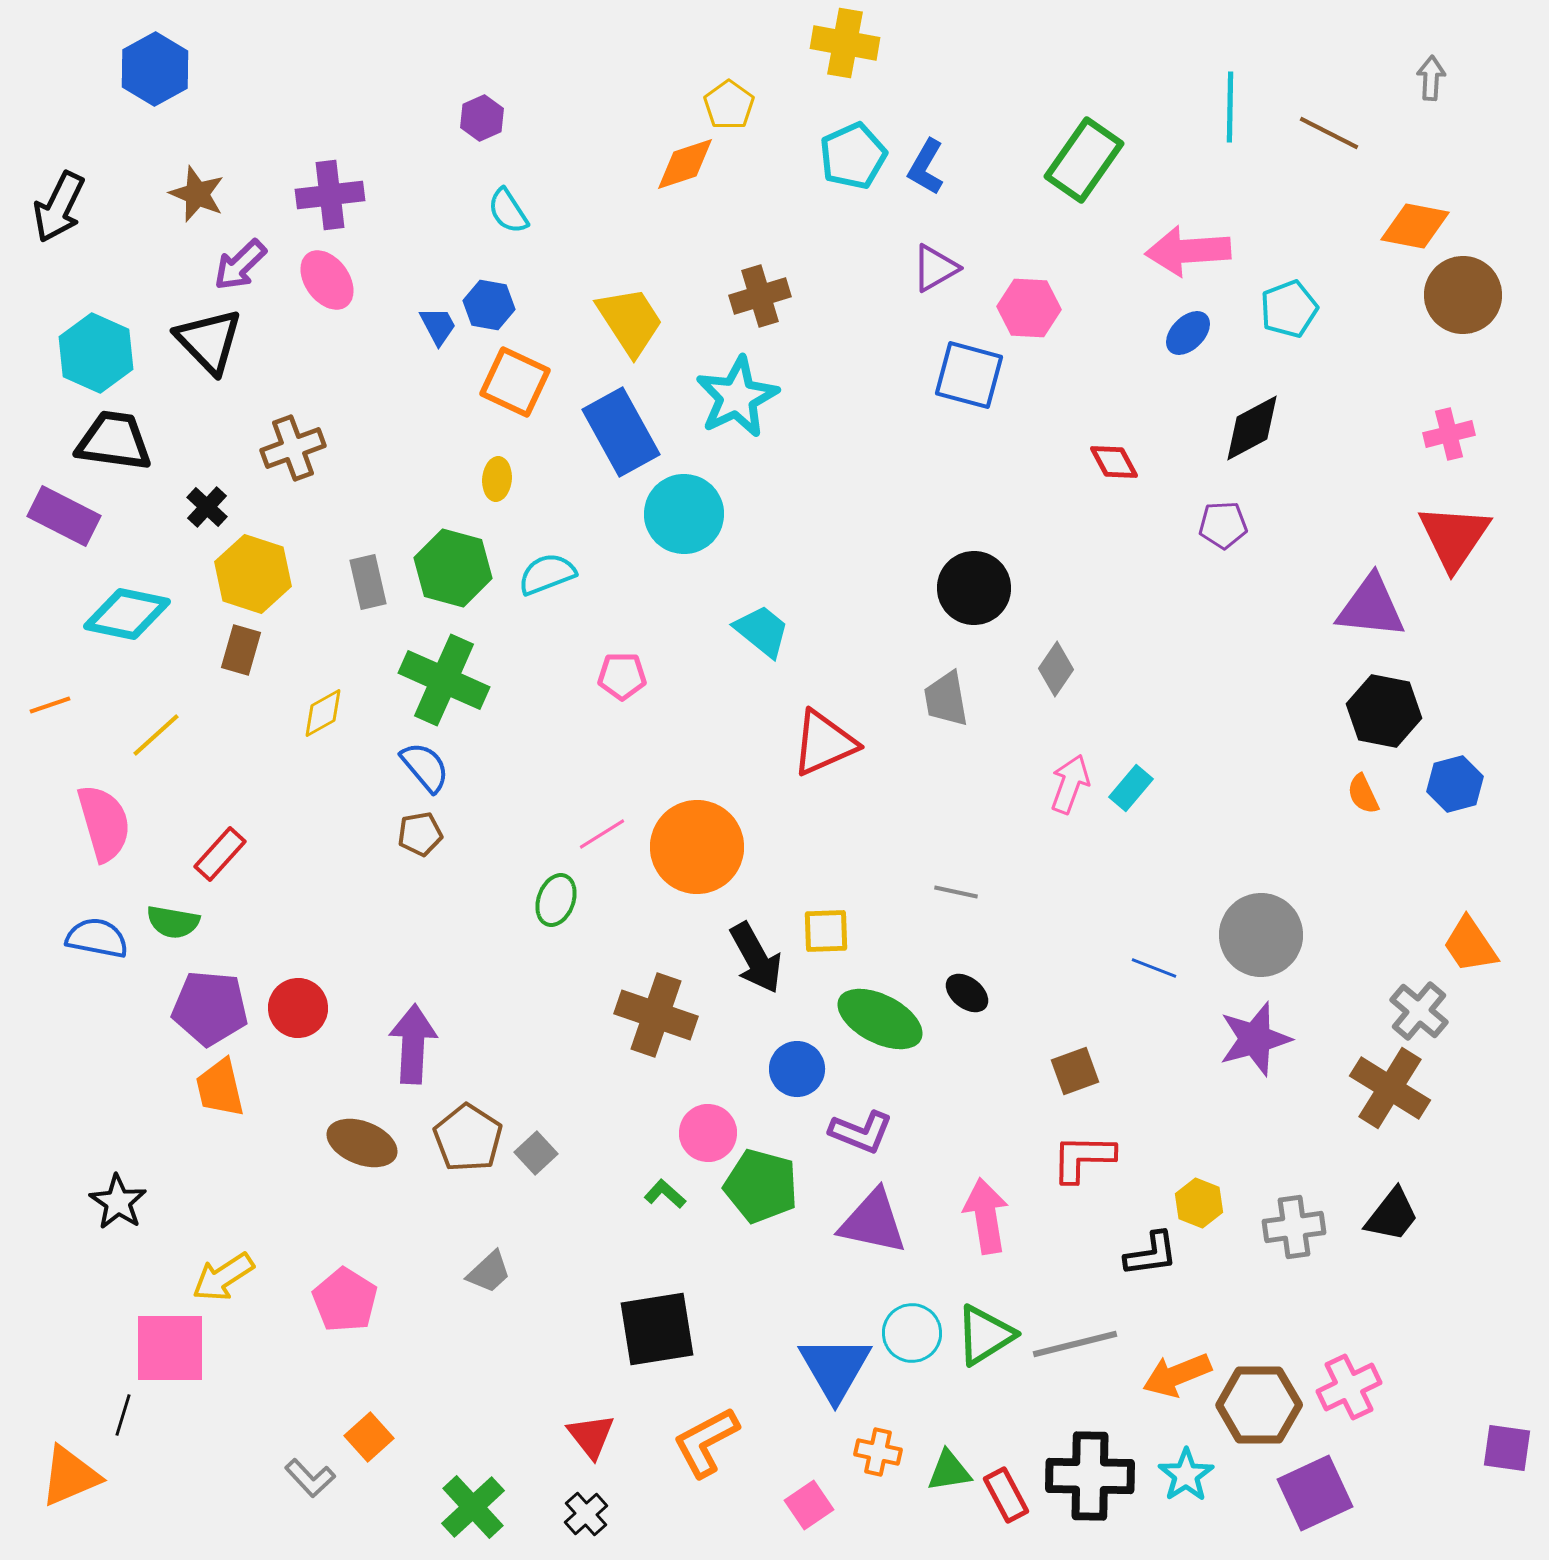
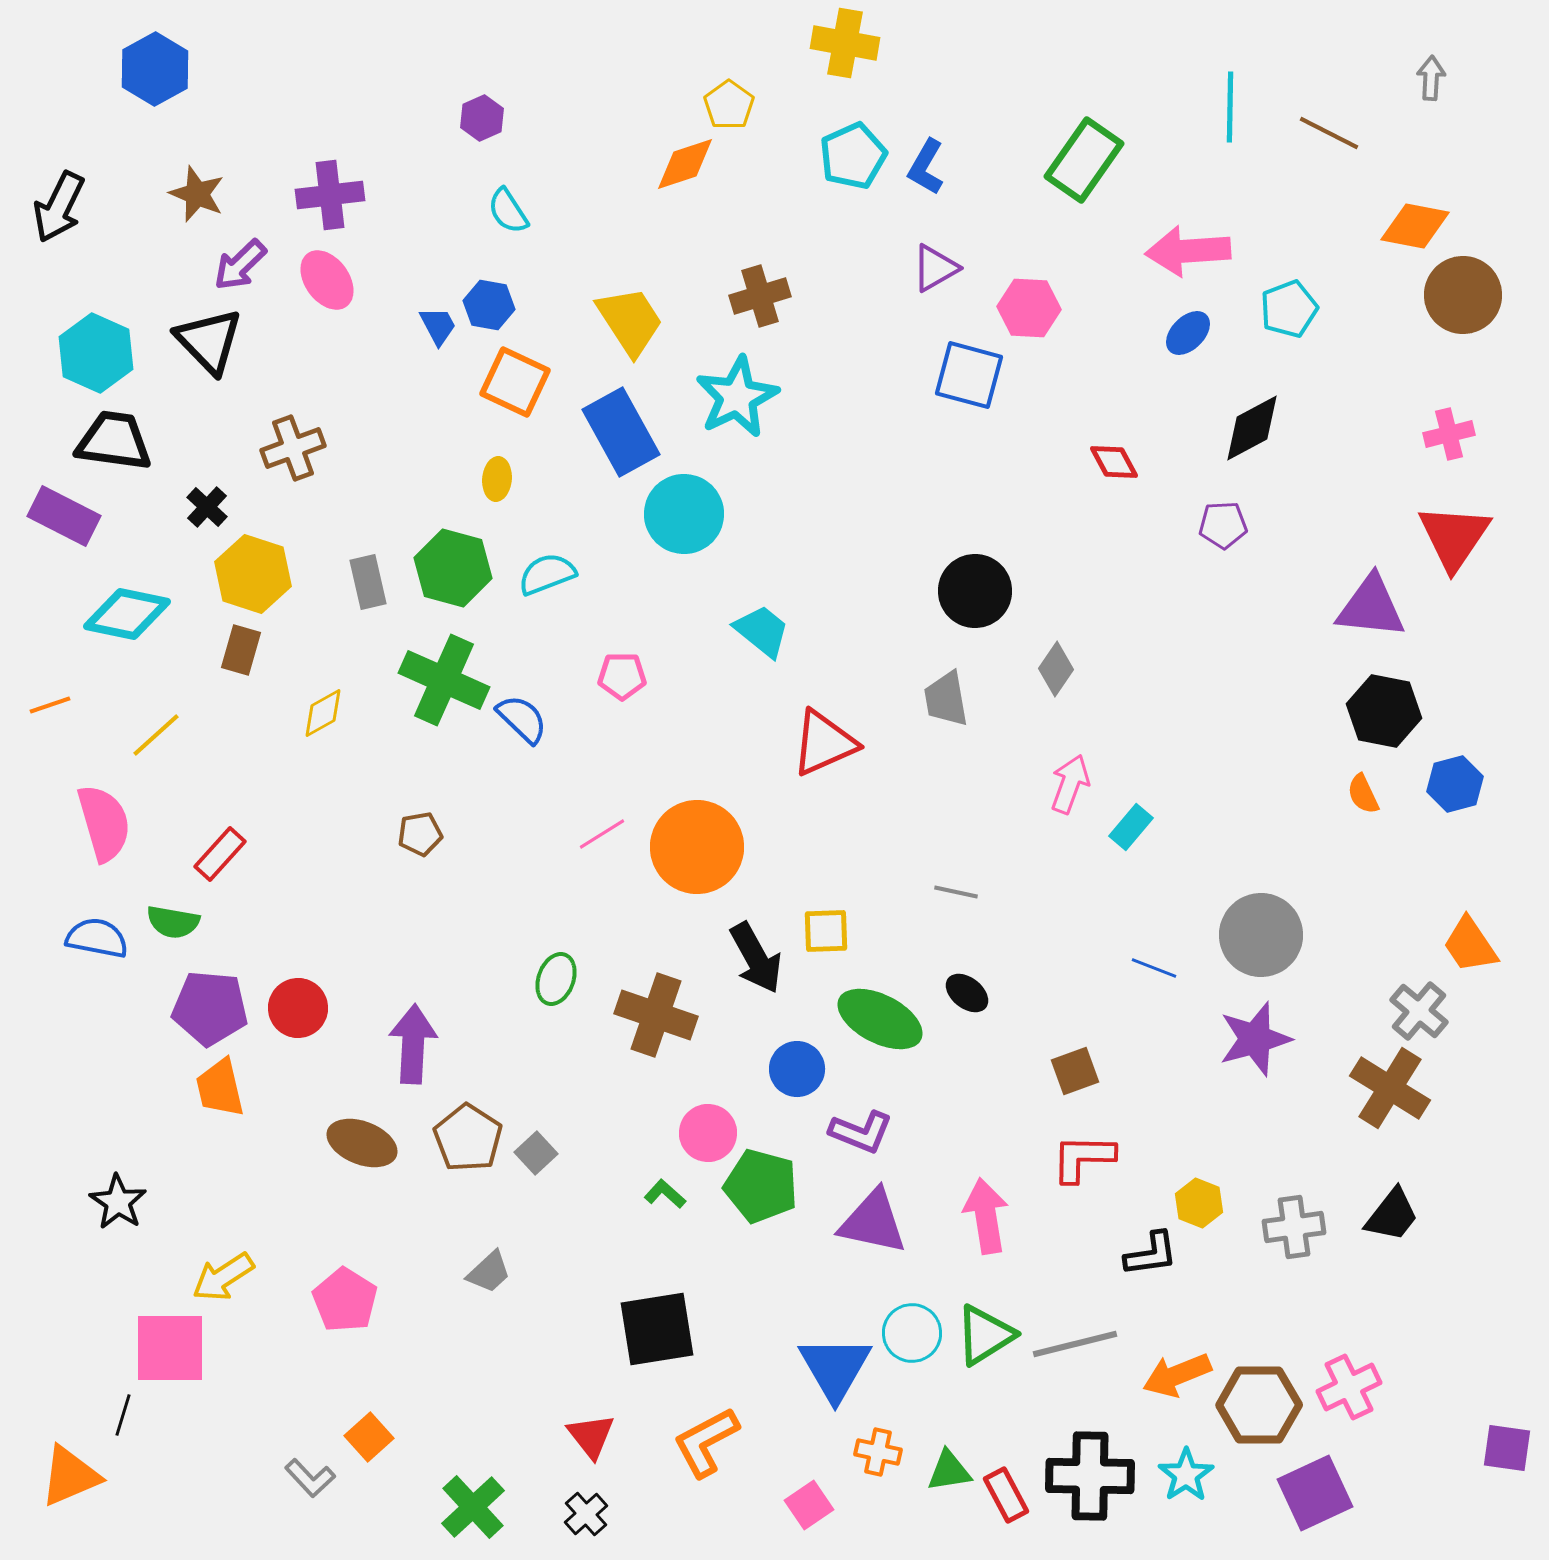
black circle at (974, 588): moved 1 px right, 3 px down
blue semicircle at (425, 767): moved 97 px right, 48 px up; rotated 6 degrees counterclockwise
cyan rectangle at (1131, 788): moved 39 px down
green ellipse at (556, 900): moved 79 px down
